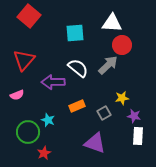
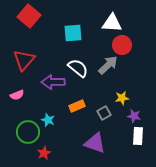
cyan square: moved 2 px left
